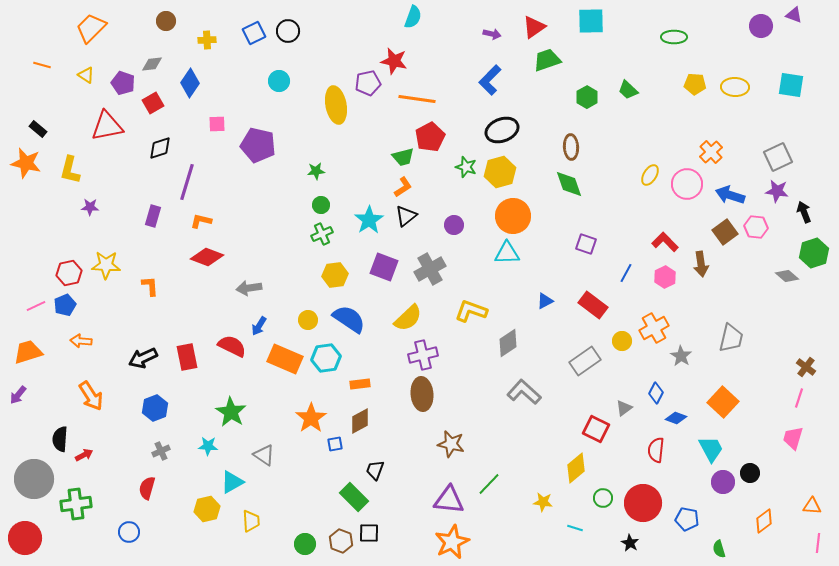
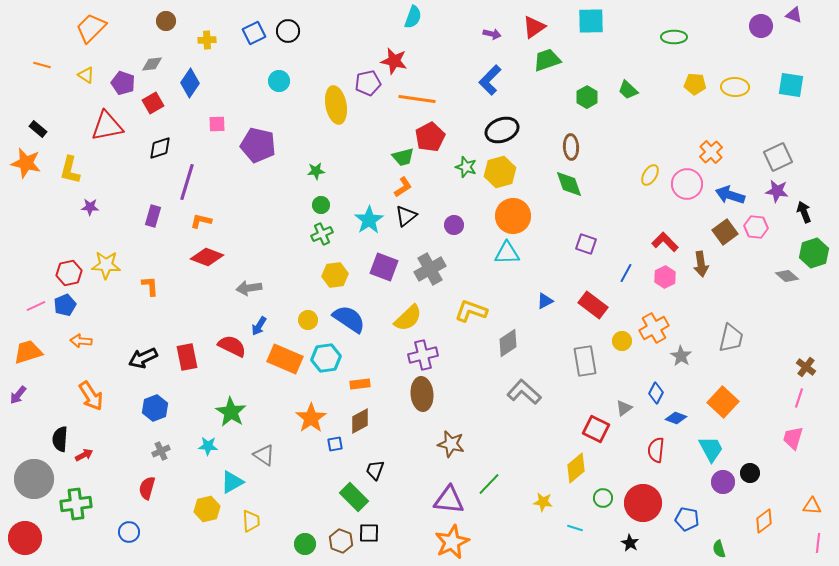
gray rectangle at (585, 361): rotated 64 degrees counterclockwise
